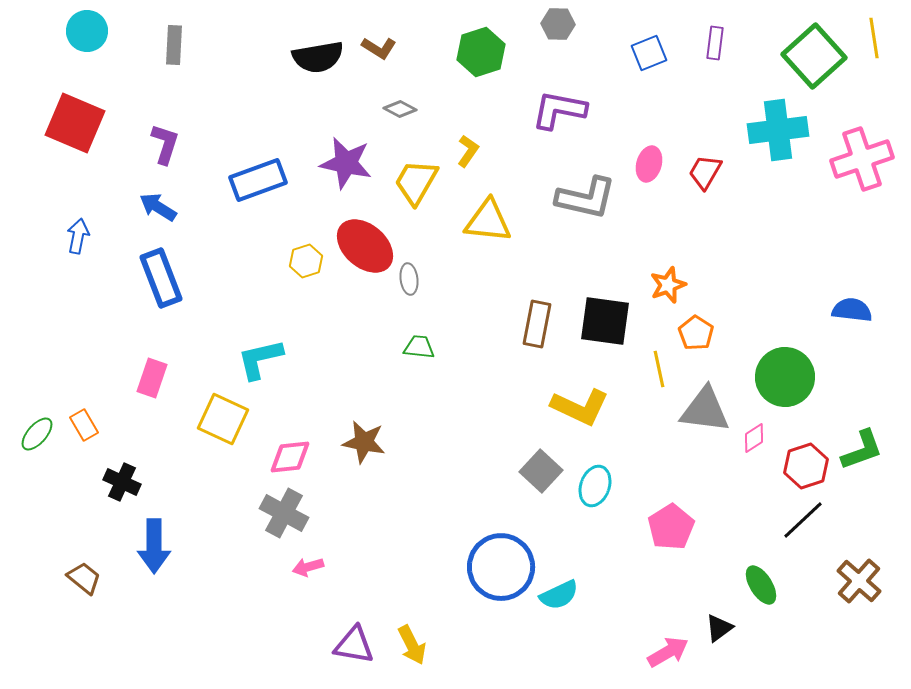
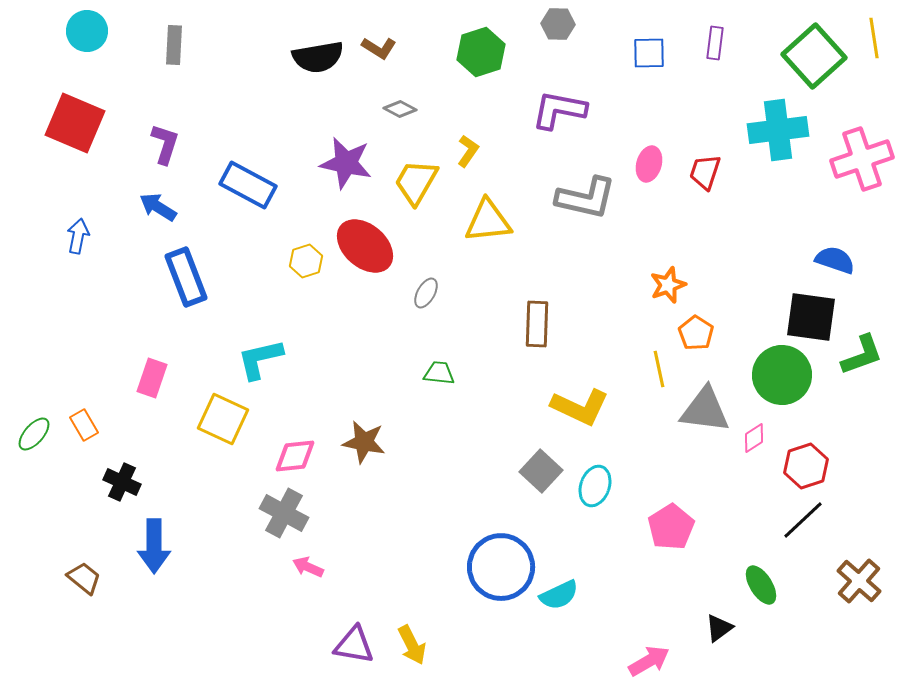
blue square at (649, 53): rotated 21 degrees clockwise
red trapezoid at (705, 172): rotated 12 degrees counterclockwise
blue rectangle at (258, 180): moved 10 px left, 5 px down; rotated 48 degrees clockwise
yellow triangle at (488, 221): rotated 12 degrees counterclockwise
blue rectangle at (161, 278): moved 25 px right, 1 px up
gray ellipse at (409, 279): moved 17 px right, 14 px down; rotated 36 degrees clockwise
blue semicircle at (852, 310): moved 17 px left, 50 px up; rotated 12 degrees clockwise
black square at (605, 321): moved 206 px right, 4 px up
brown rectangle at (537, 324): rotated 9 degrees counterclockwise
green trapezoid at (419, 347): moved 20 px right, 26 px down
green circle at (785, 377): moved 3 px left, 2 px up
green ellipse at (37, 434): moved 3 px left
green L-shape at (862, 450): moved 95 px up
pink diamond at (290, 457): moved 5 px right, 1 px up
pink arrow at (308, 567): rotated 40 degrees clockwise
pink arrow at (668, 652): moved 19 px left, 9 px down
